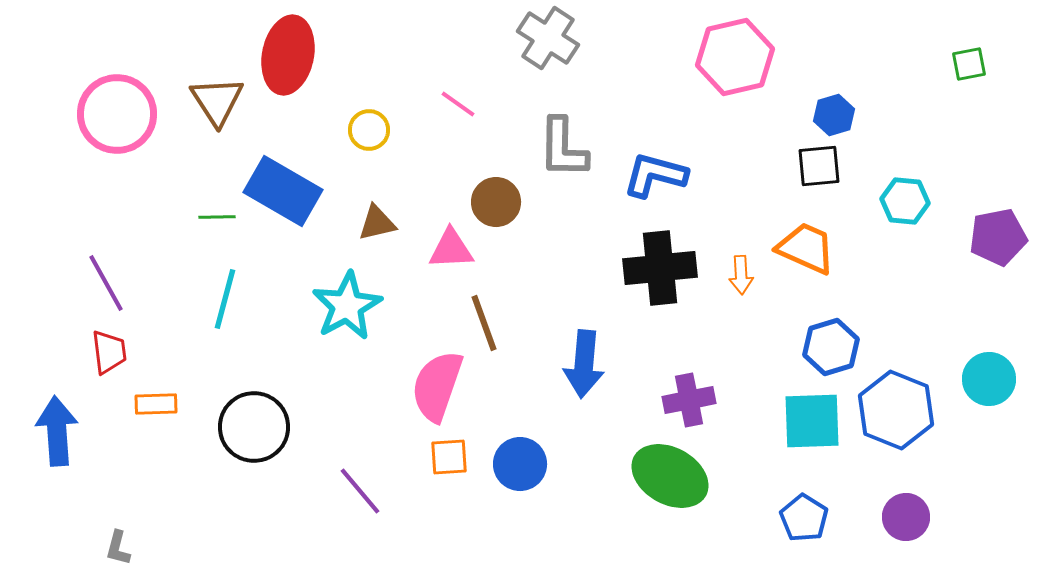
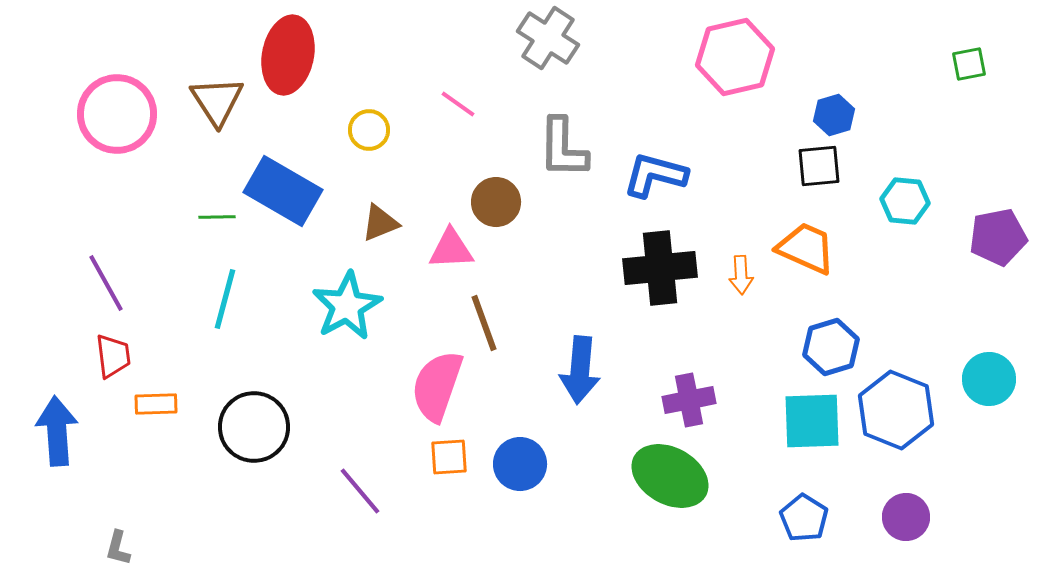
brown triangle at (377, 223): moved 3 px right; rotated 9 degrees counterclockwise
red trapezoid at (109, 352): moved 4 px right, 4 px down
blue arrow at (584, 364): moved 4 px left, 6 px down
